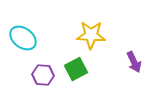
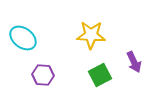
green square: moved 24 px right, 6 px down
